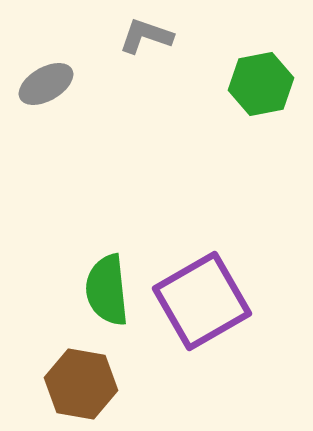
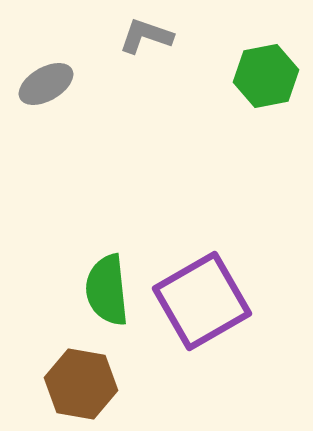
green hexagon: moved 5 px right, 8 px up
